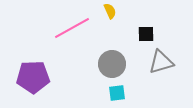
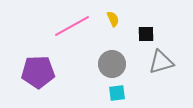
yellow semicircle: moved 3 px right, 8 px down
pink line: moved 2 px up
purple pentagon: moved 5 px right, 5 px up
